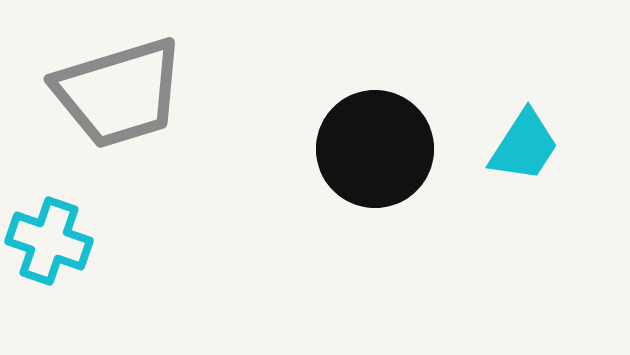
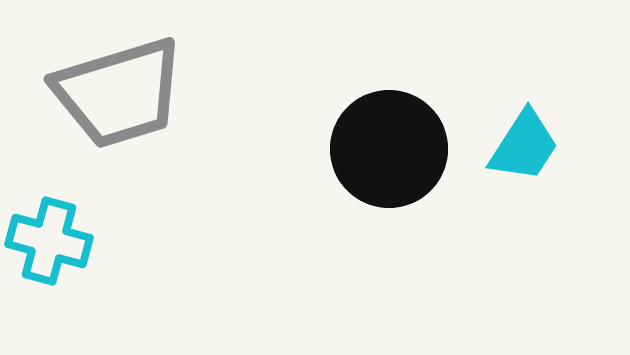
black circle: moved 14 px right
cyan cross: rotated 4 degrees counterclockwise
